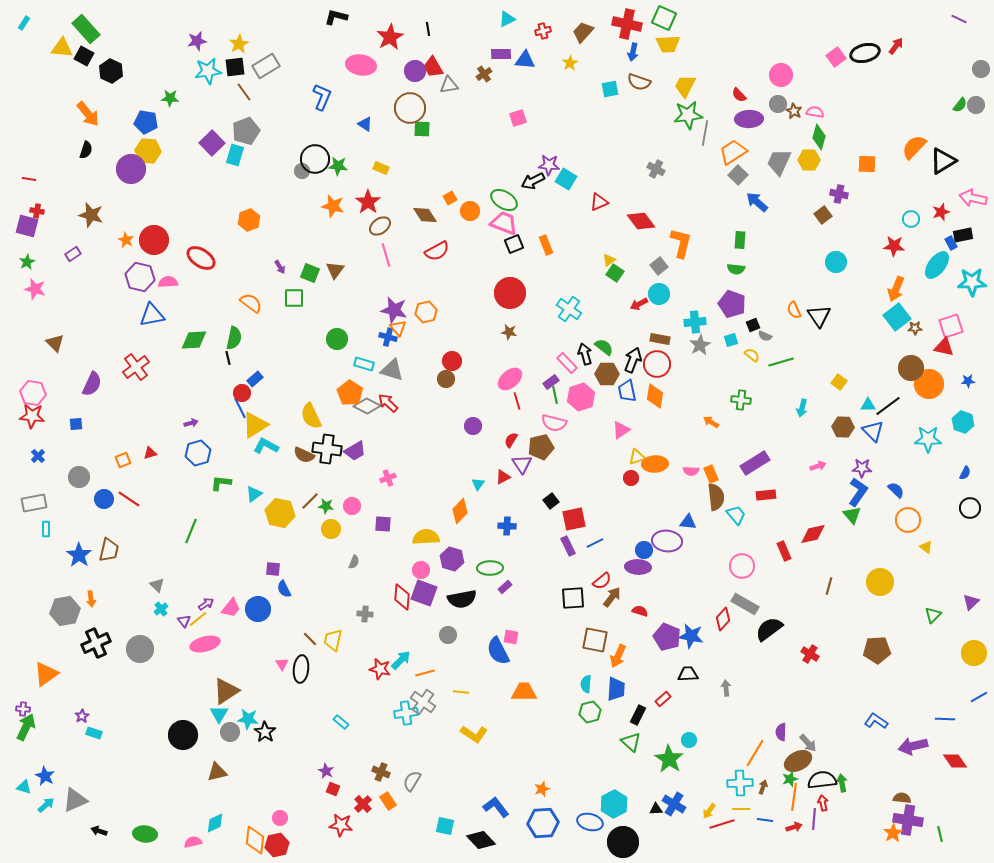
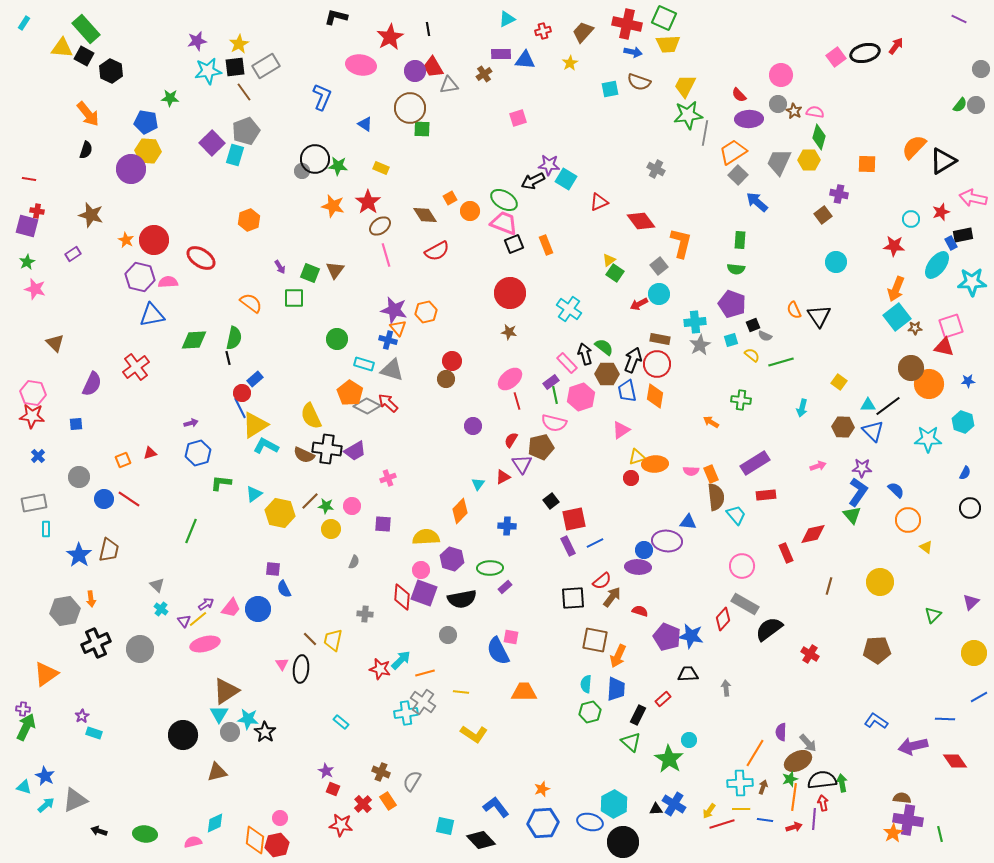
blue arrow at (633, 52): rotated 90 degrees counterclockwise
blue cross at (388, 337): moved 3 px down
red rectangle at (784, 551): moved 2 px right, 2 px down
cyan cross at (161, 609): rotated 16 degrees counterclockwise
